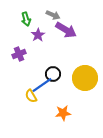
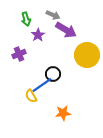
yellow circle: moved 2 px right, 23 px up
